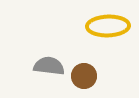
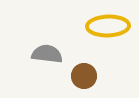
gray semicircle: moved 2 px left, 12 px up
